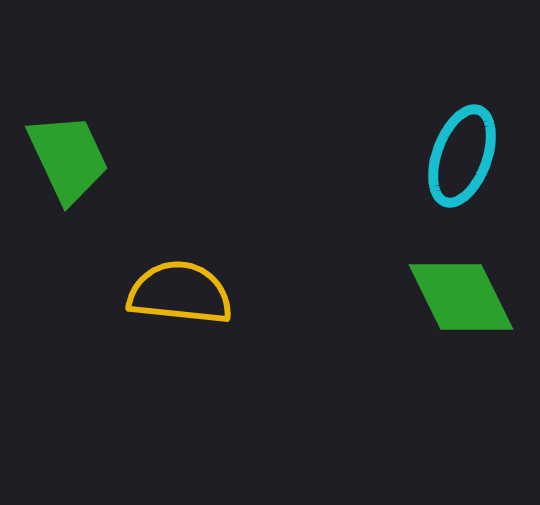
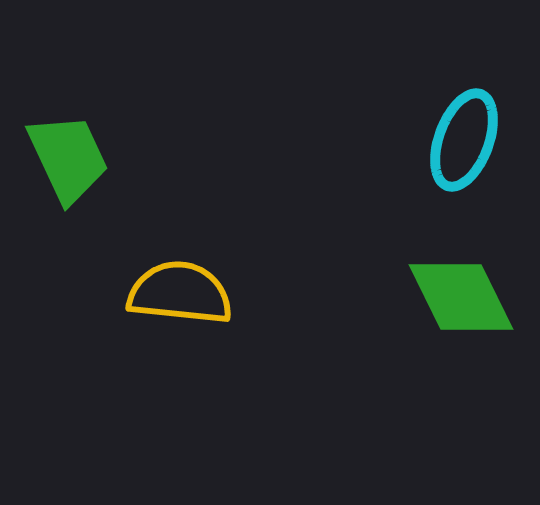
cyan ellipse: moved 2 px right, 16 px up
